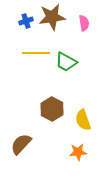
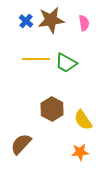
brown star: moved 1 px left, 3 px down
blue cross: rotated 32 degrees counterclockwise
yellow line: moved 6 px down
green trapezoid: moved 1 px down
yellow semicircle: rotated 15 degrees counterclockwise
orange star: moved 2 px right
